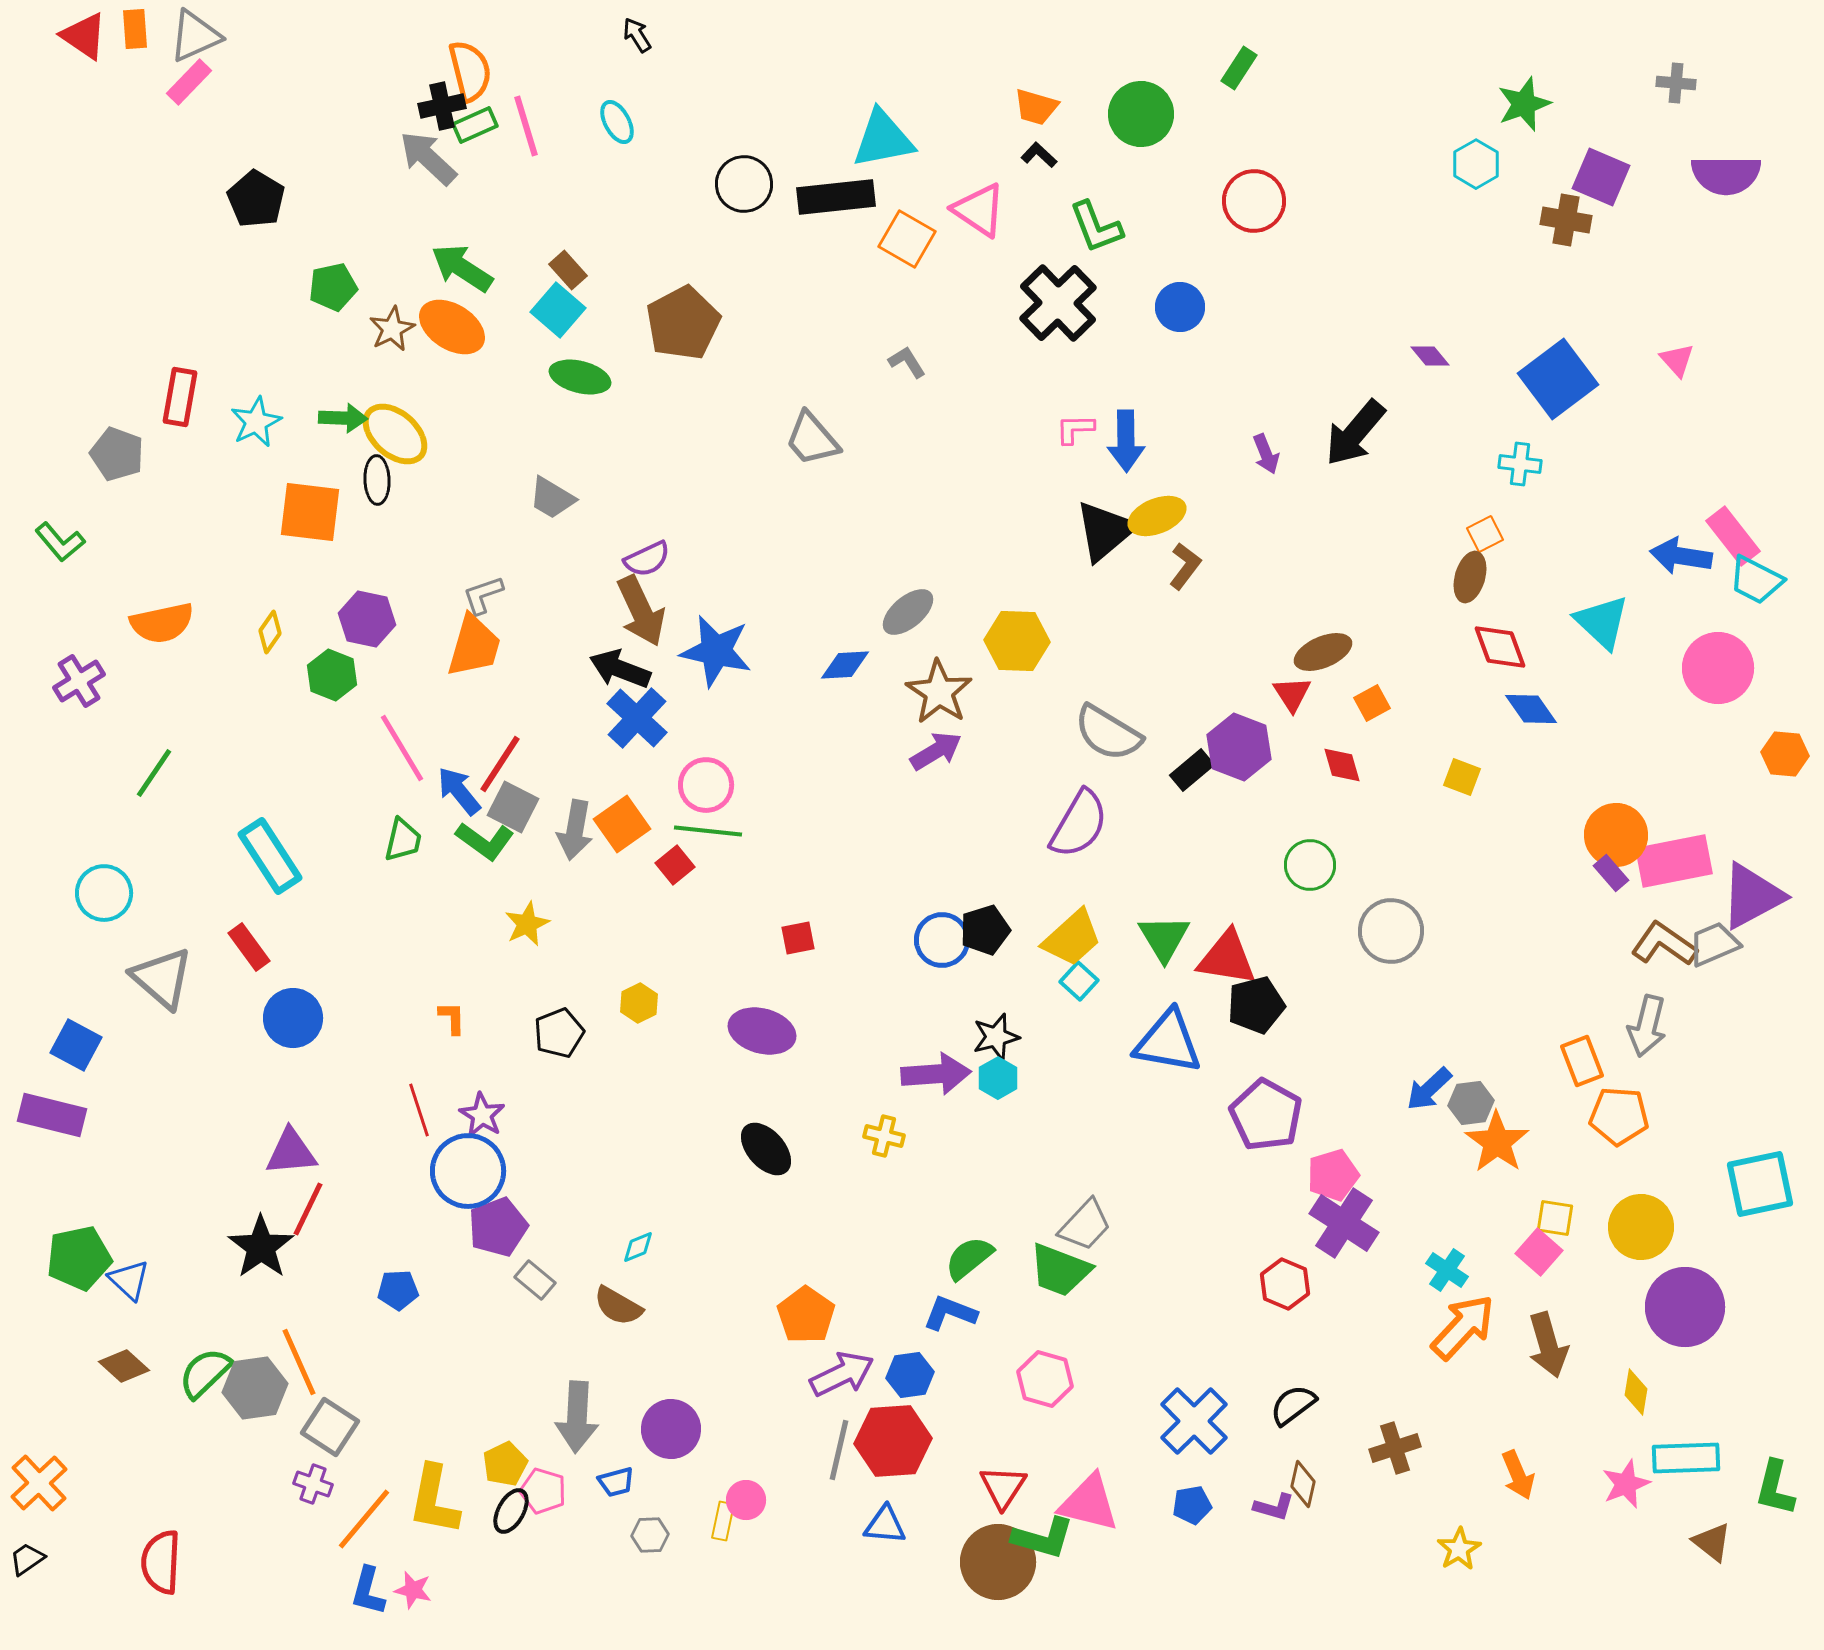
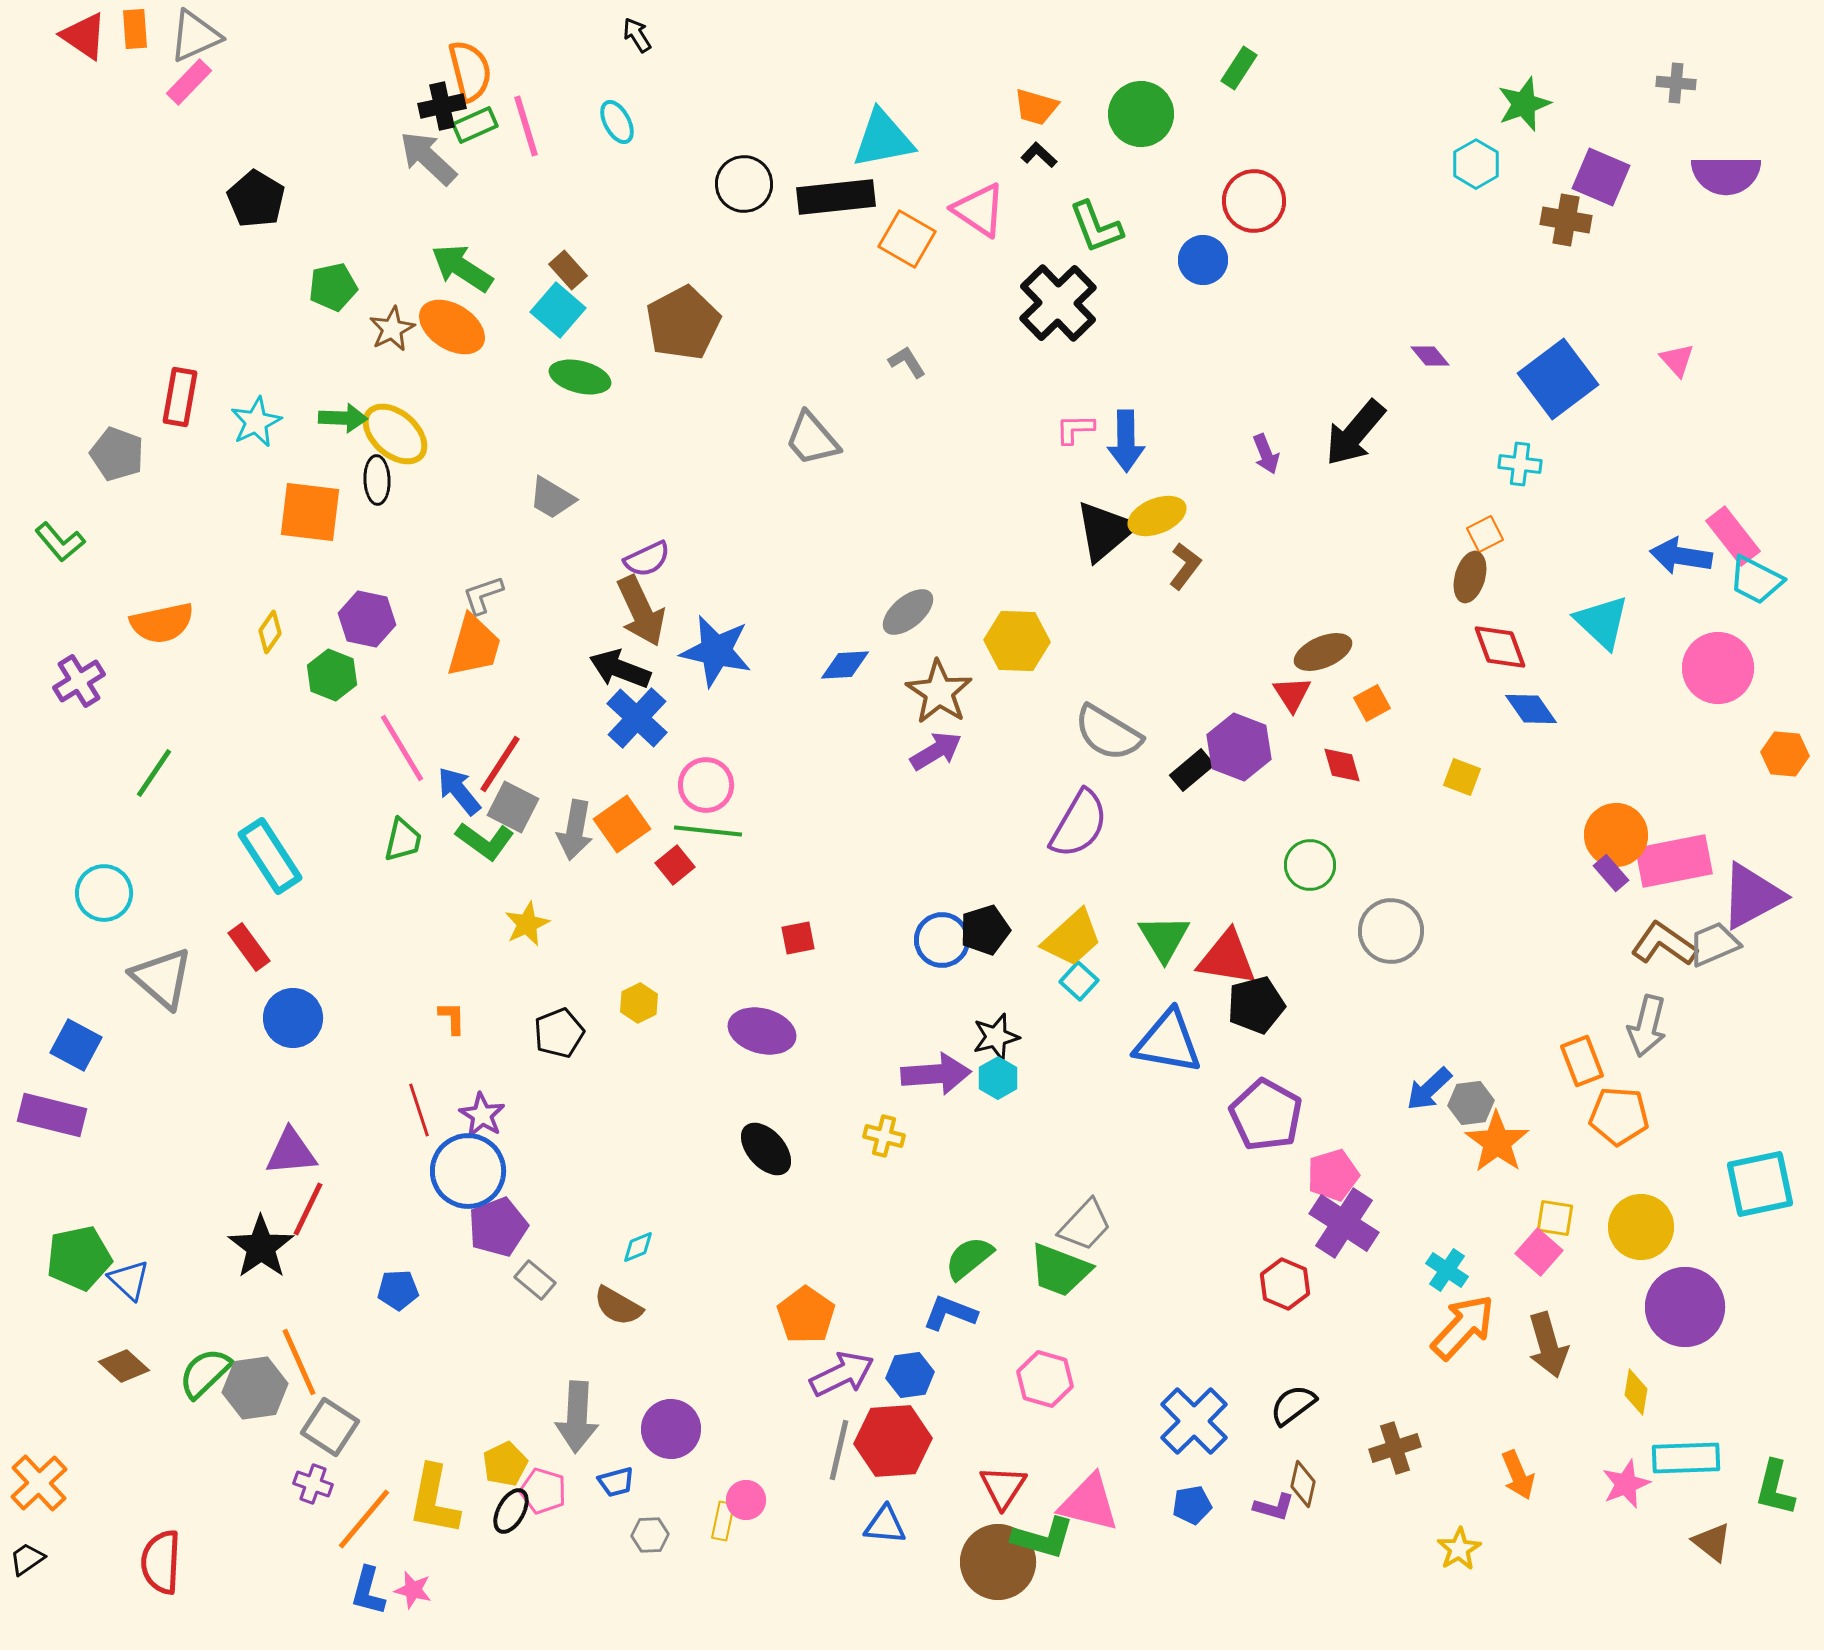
blue circle at (1180, 307): moved 23 px right, 47 px up
